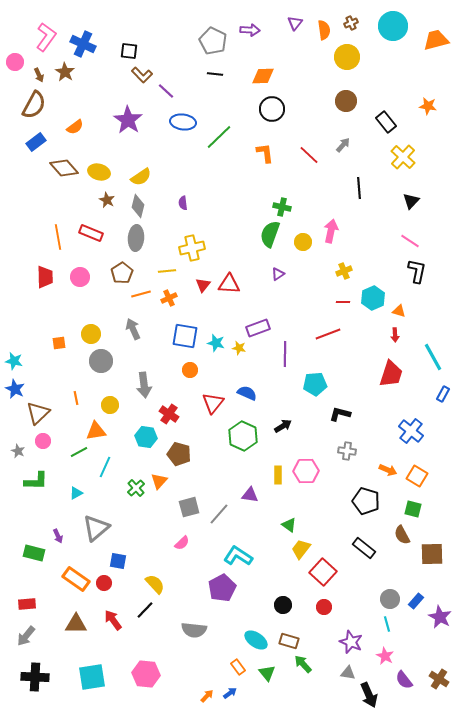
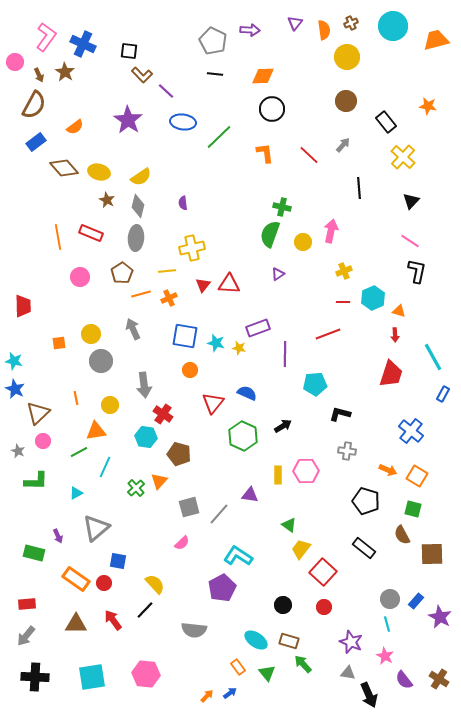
red trapezoid at (45, 277): moved 22 px left, 29 px down
red cross at (169, 414): moved 6 px left
